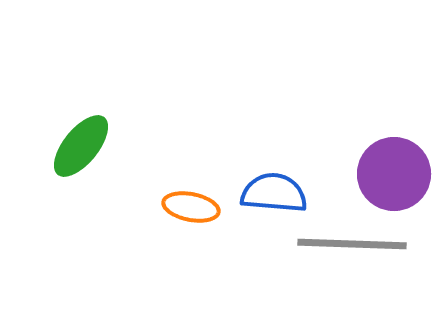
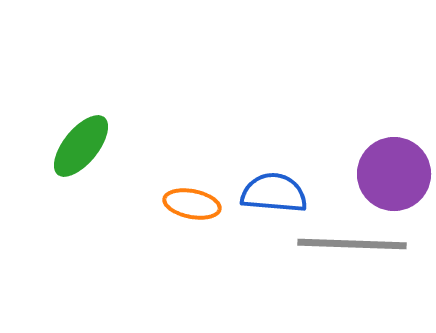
orange ellipse: moved 1 px right, 3 px up
